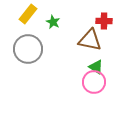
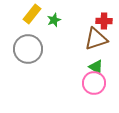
yellow rectangle: moved 4 px right
green star: moved 1 px right, 2 px up; rotated 24 degrees clockwise
brown triangle: moved 6 px right, 1 px up; rotated 30 degrees counterclockwise
pink circle: moved 1 px down
